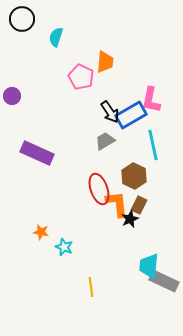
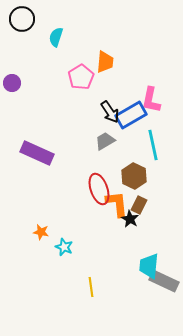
pink pentagon: rotated 15 degrees clockwise
purple circle: moved 13 px up
black star: rotated 18 degrees counterclockwise
